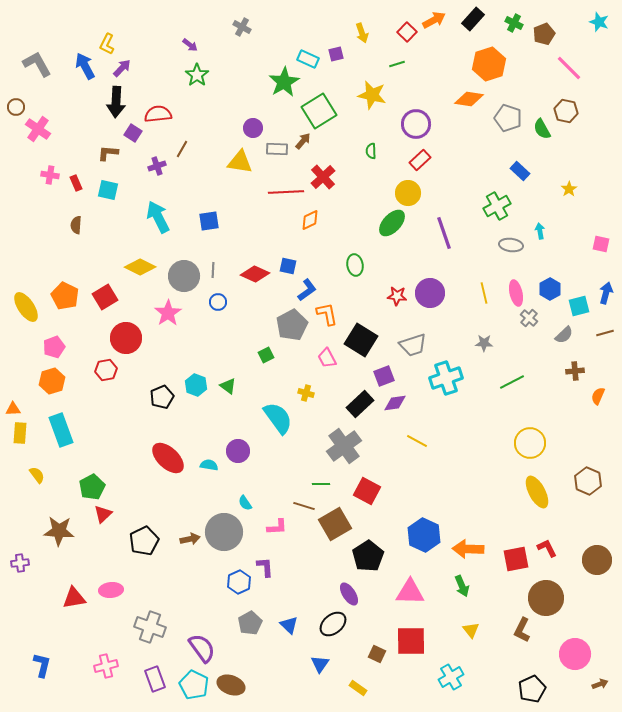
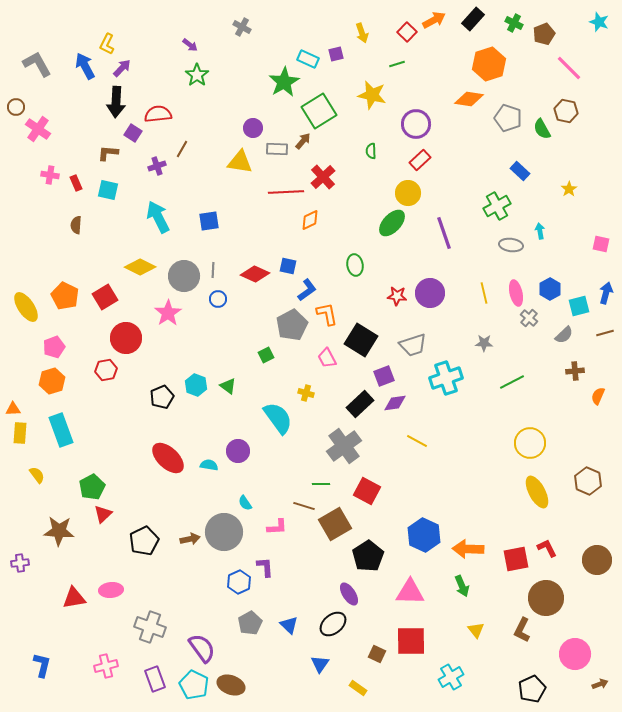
blue circle at (218, 302): moved 3 px up
yellow triangle at (471, 630): moved 5 px right
